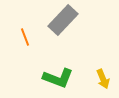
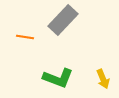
orange line: rotated 60 degrees counterclockwise
